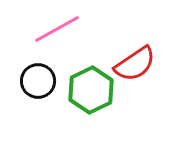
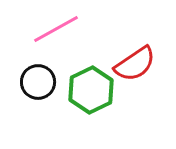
pink line: moved 1 px left
black circle: moved 1 px down
